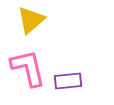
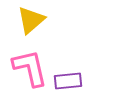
pink L-shape: moved 2 px right
